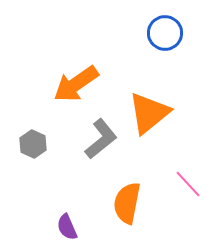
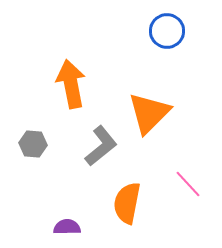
blue circle: moved 2 px right, 2 px up
orange arrow: moved 5 px left; rotated 114 degrees clockwise
orange triangle: rotated 6 degrees counterclockwise
gray L-shape: moved 7 px down
gray hexagon: rotated 20 degrees counterclockwise
purple semicircle: rotated 112 degrees clockwise
